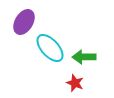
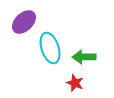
purple ellipse: rotated 15 degrees clockwise
cyan ellipse: rotated 24 degrees clockwise
